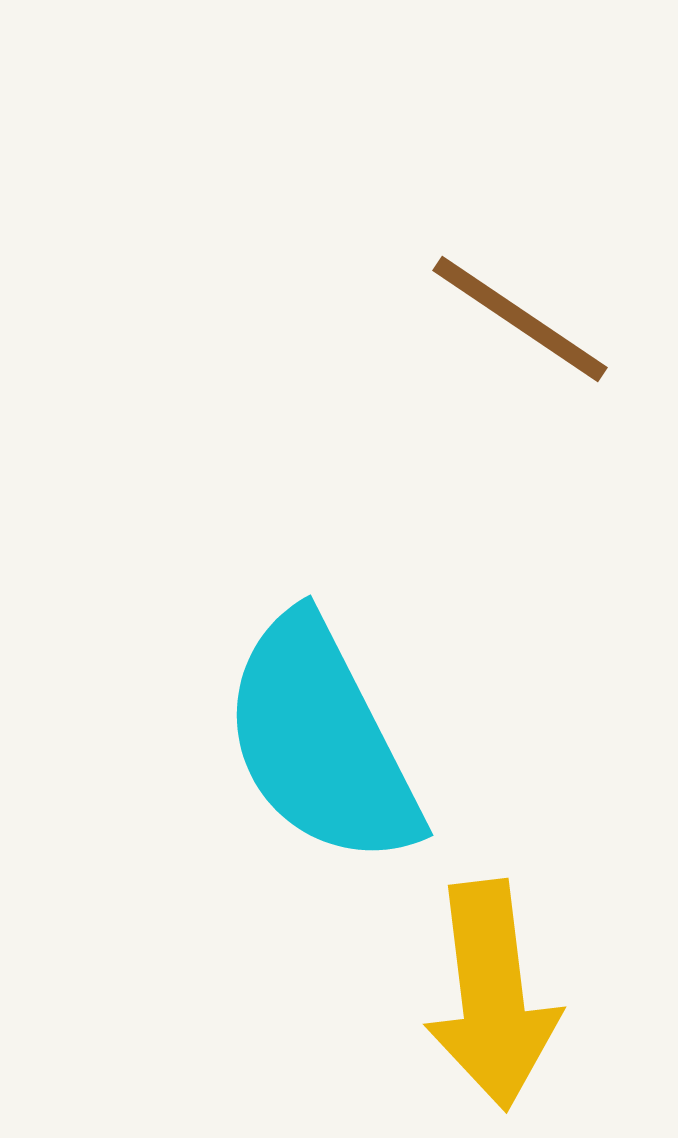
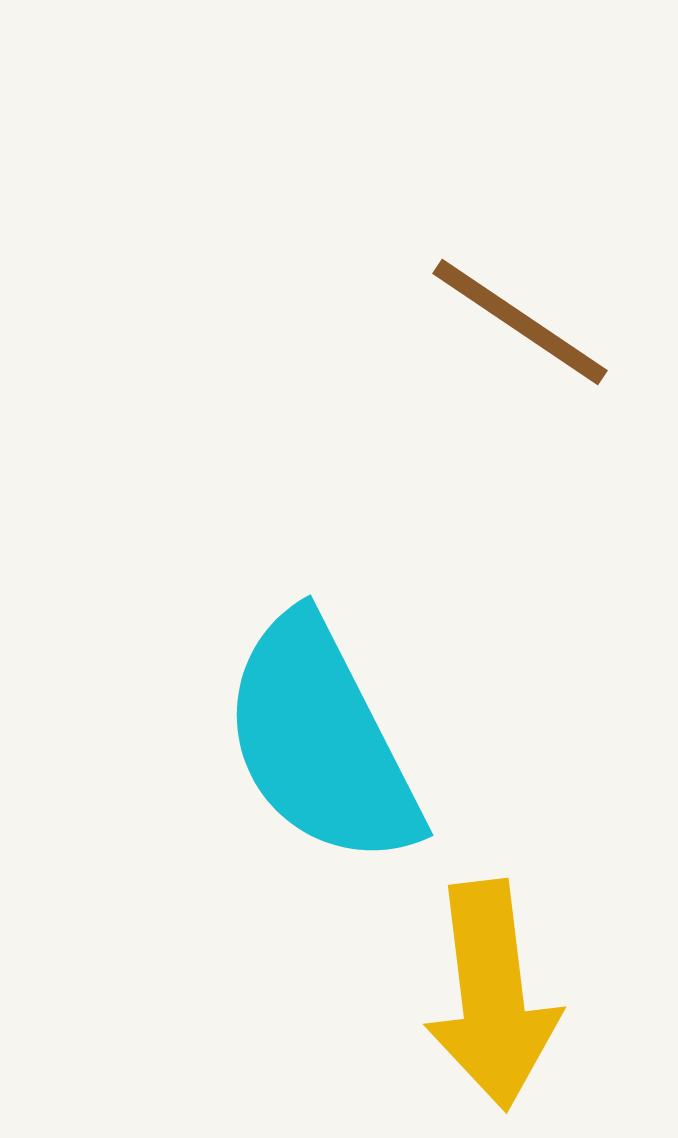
brown line: moved 3 px down
